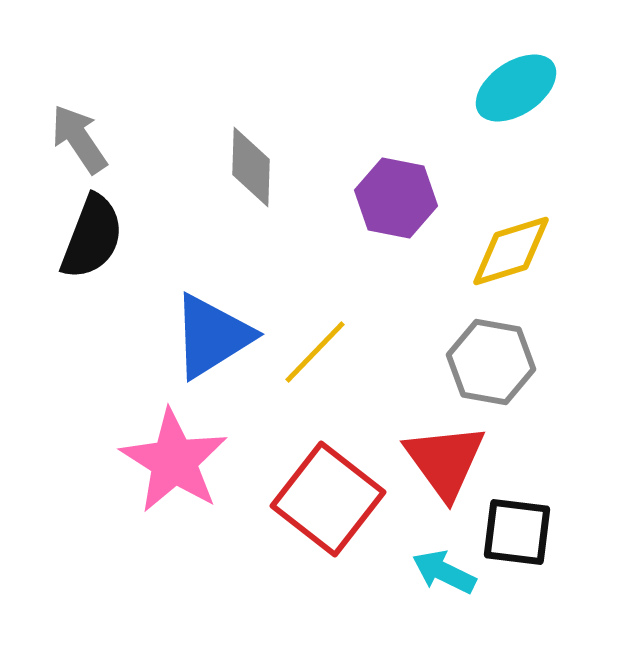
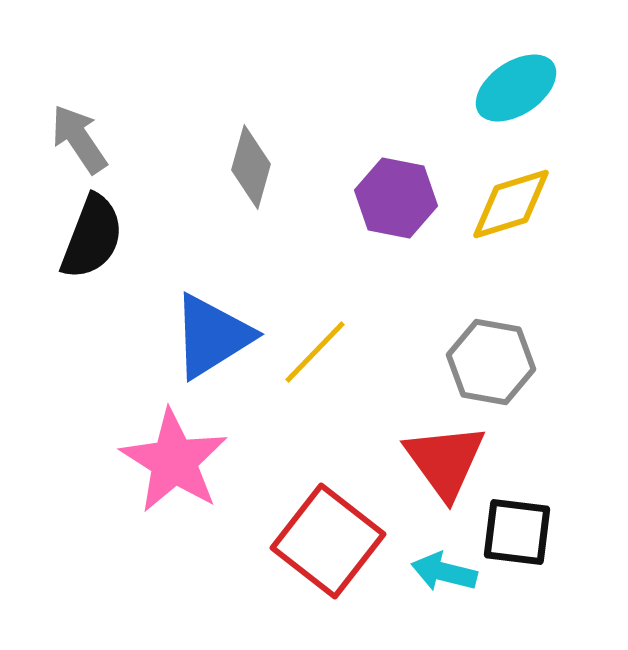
gray diamond: rotated 14 degrees clockwise
yellow diamond: moved 47 px up
red square: moved 42 px down
cyan arrow: rotated 12 degrees counterclockwise
